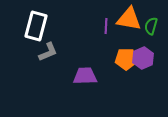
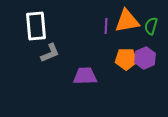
orange triangle: moved 2 px left, 2 px down; rotated 20 degrees counterclockwise
white rectangle: rotated 20 degrees counterclockwise
gray L-shape: moved 2 px right, 1 px down
purple hexagon: moved 2 px right
